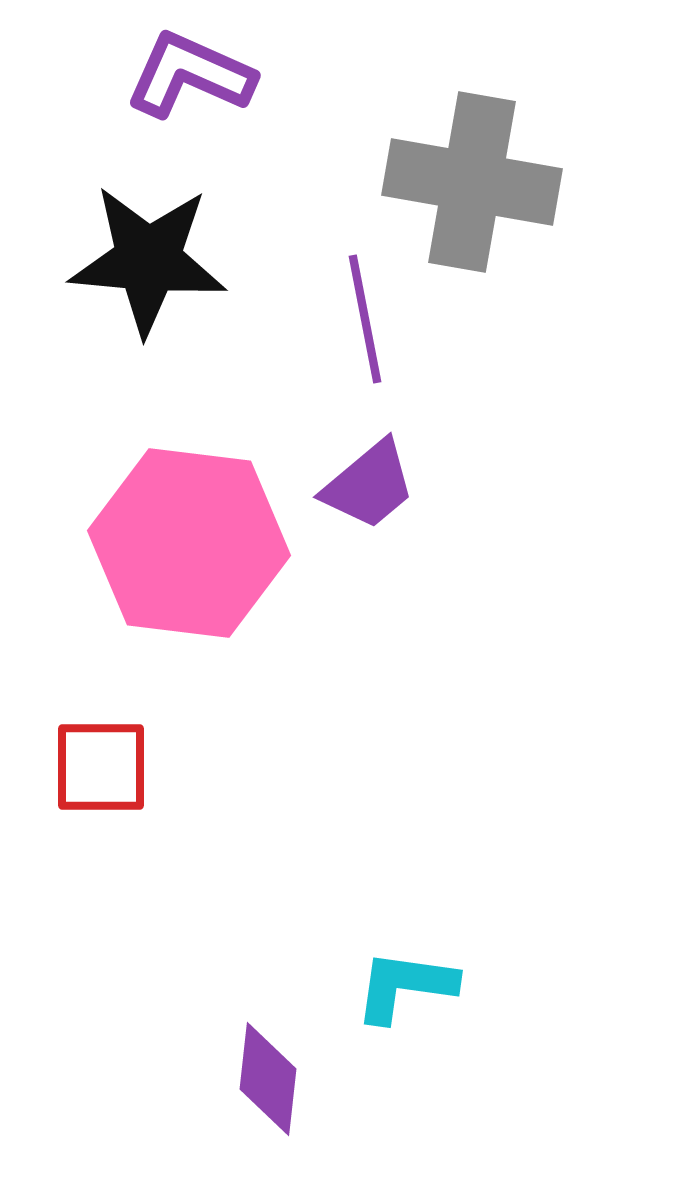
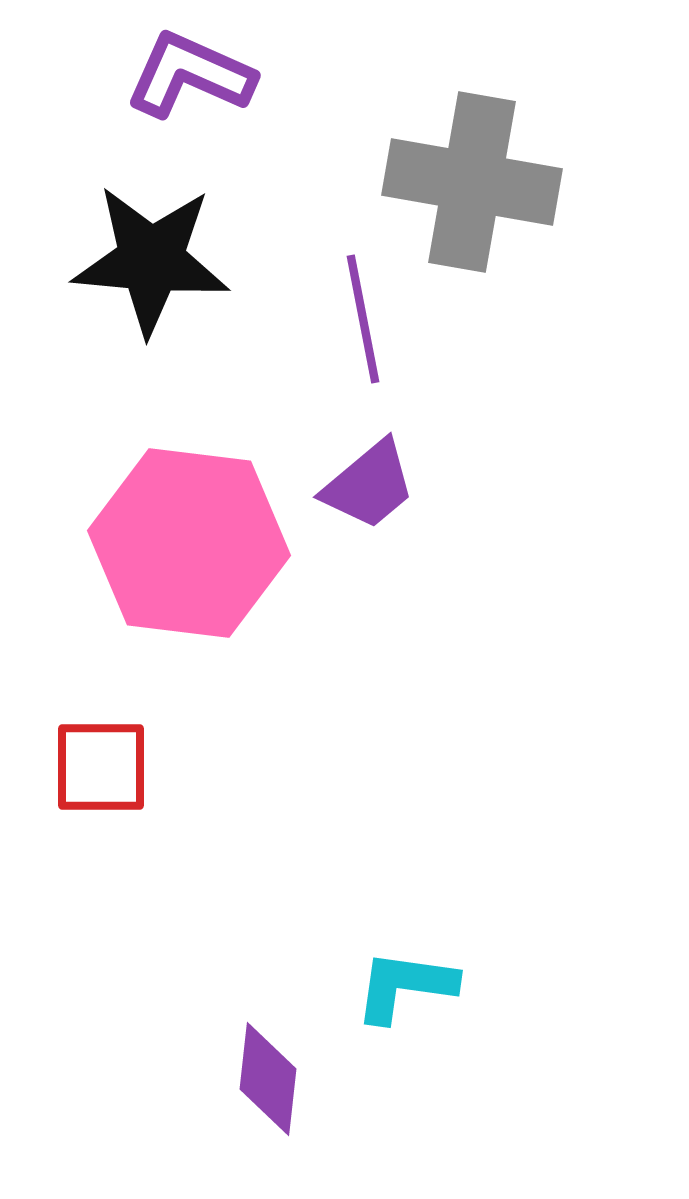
black star: moved 3 px right
purple line: moved 2 px left
